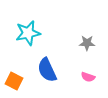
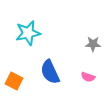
gray star: moved 6 px right, 1 px down
blue semicircle: moved 3 px right, 2 px down
